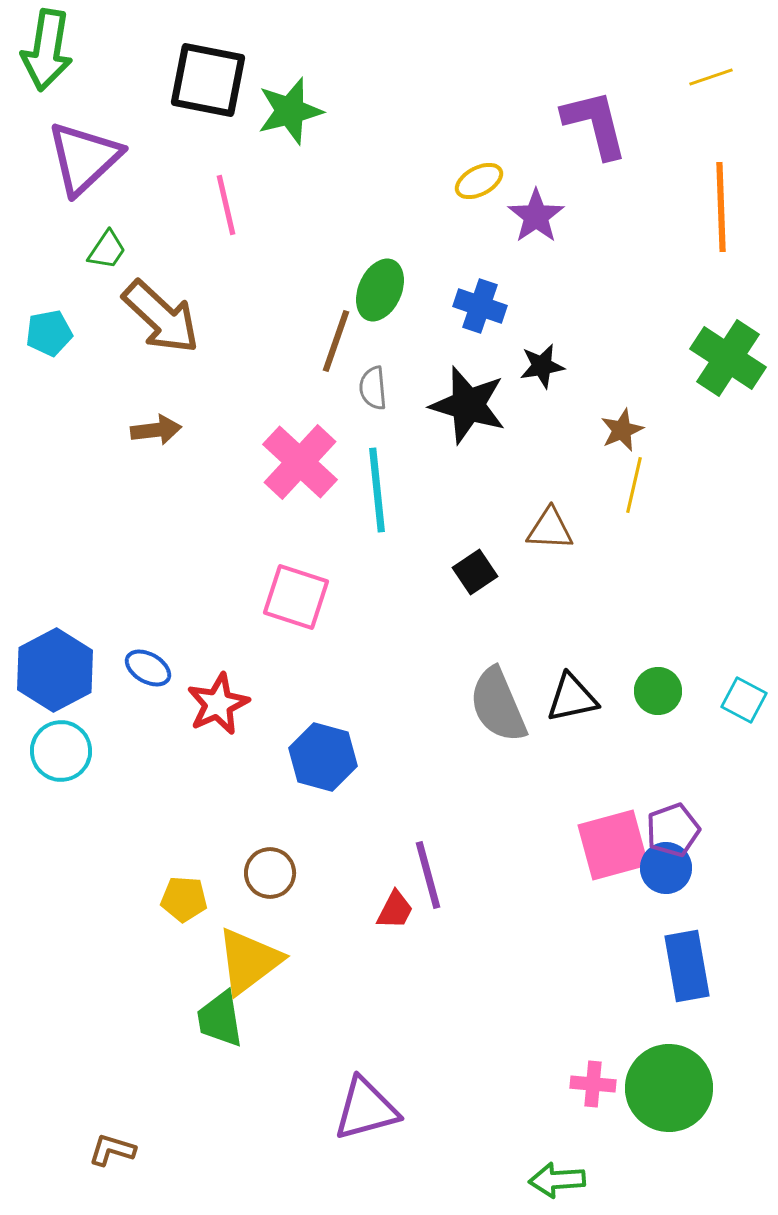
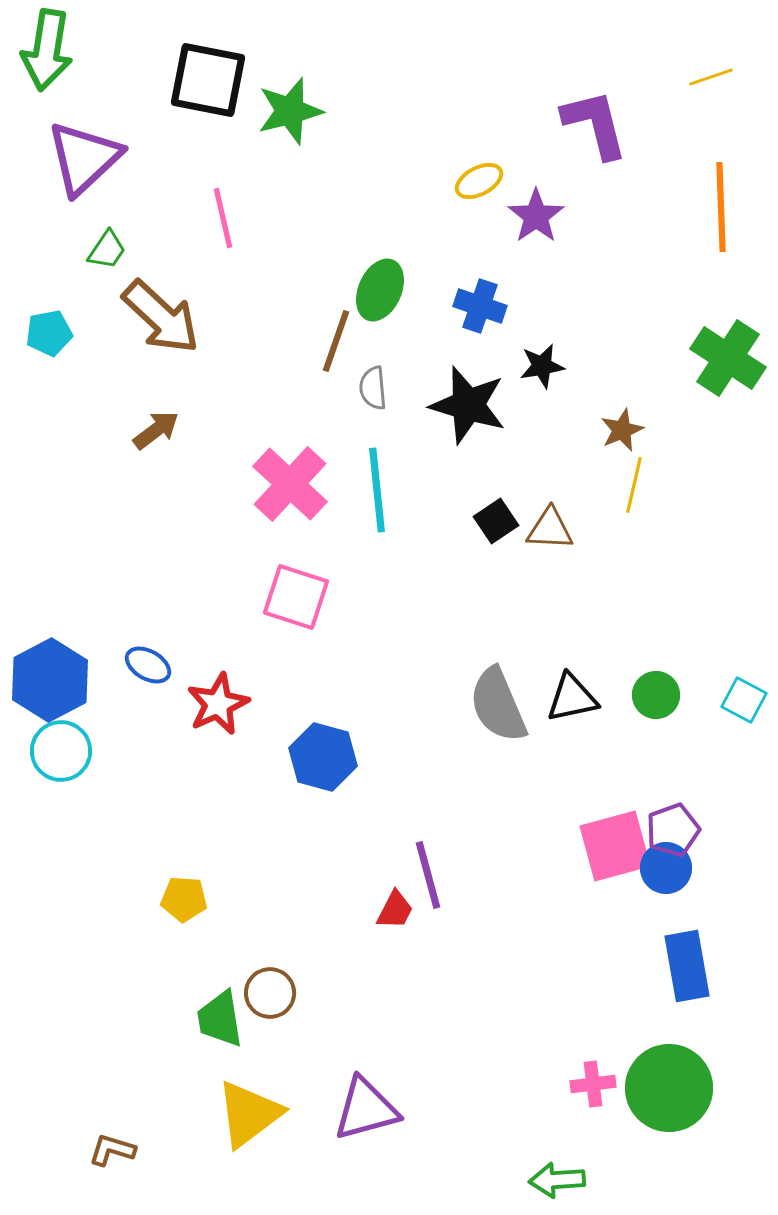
pink line at (226, 205): moved 3 px left, 13 px down
brown arrow at (156, 430): rotated 30 degrees counterclockwise
pink cross at (300, 462): moved 10 px left, 22 px down
black square at (475, 572): moved 21 px right, 51 px up
blue ellipse at (148, 668): moved 3 px up
blue hexagon at (55, 670): moved 5 px left, 10 px down
green circle at (658, 691): moved 2 px left, 4 px down
pink square at (613, 845): moved 2 px right, 1 px down
brown circle at (270, 873): moved 120 px down
yellow triangle at (249, 961): moved 153 px down
pink cross at (593, 1084): rotated 12 degrees counterclockwise
